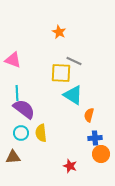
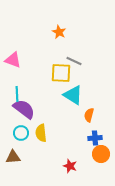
cyan line: moved 1 px down
